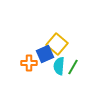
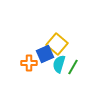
cyan semicircle: moved 2 px up; rotated 12 degrees clockwise
